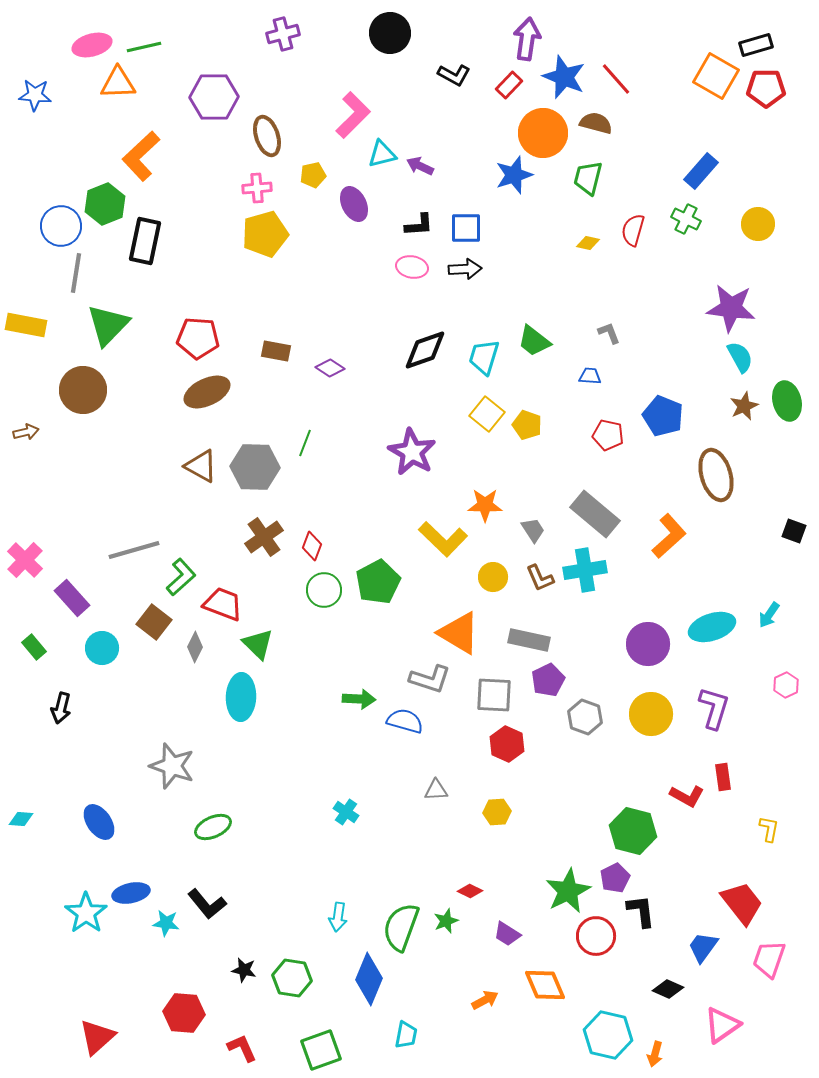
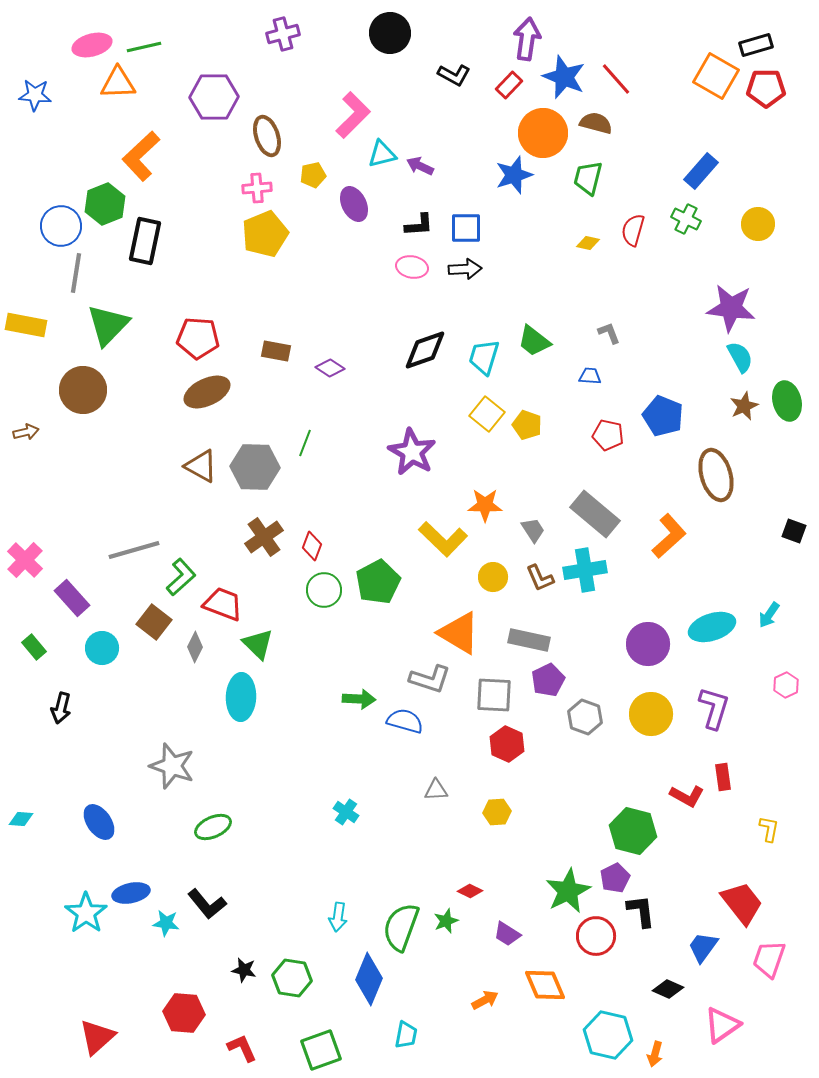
yellow pentagon at (265, 234): rotated 6 degrees counterclockwise
